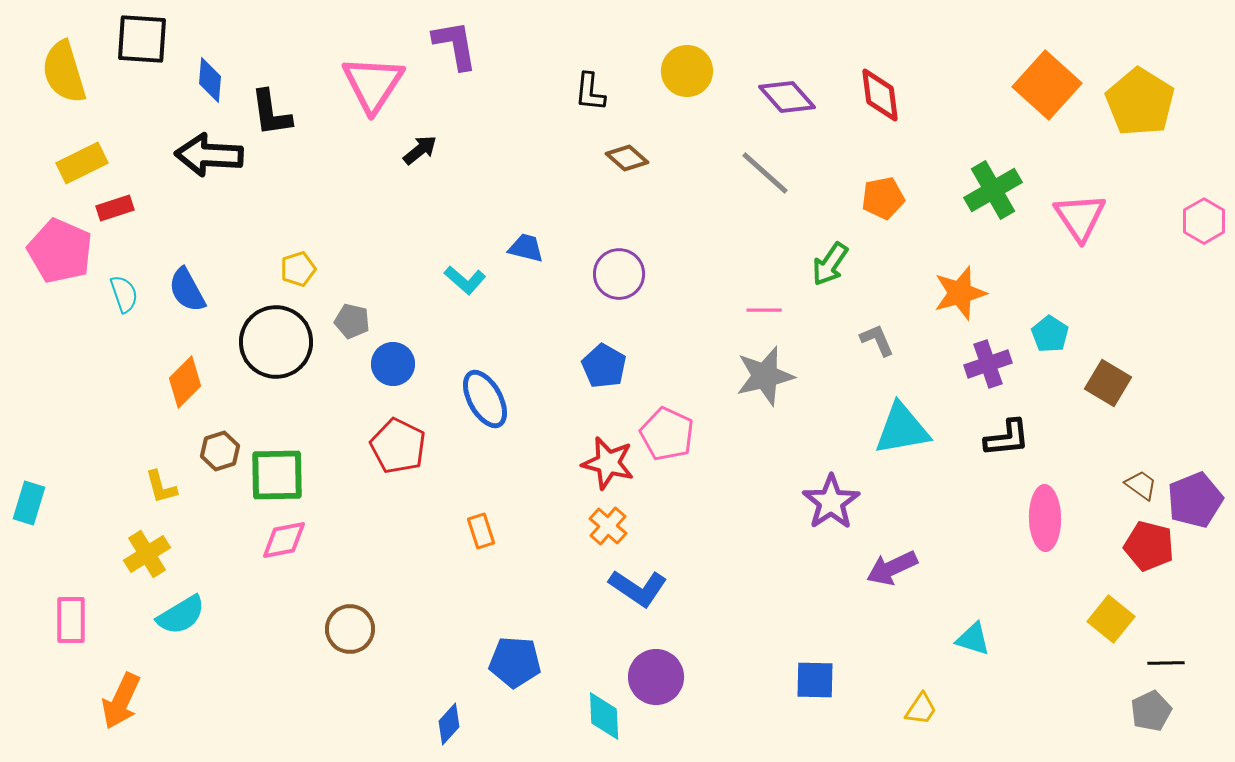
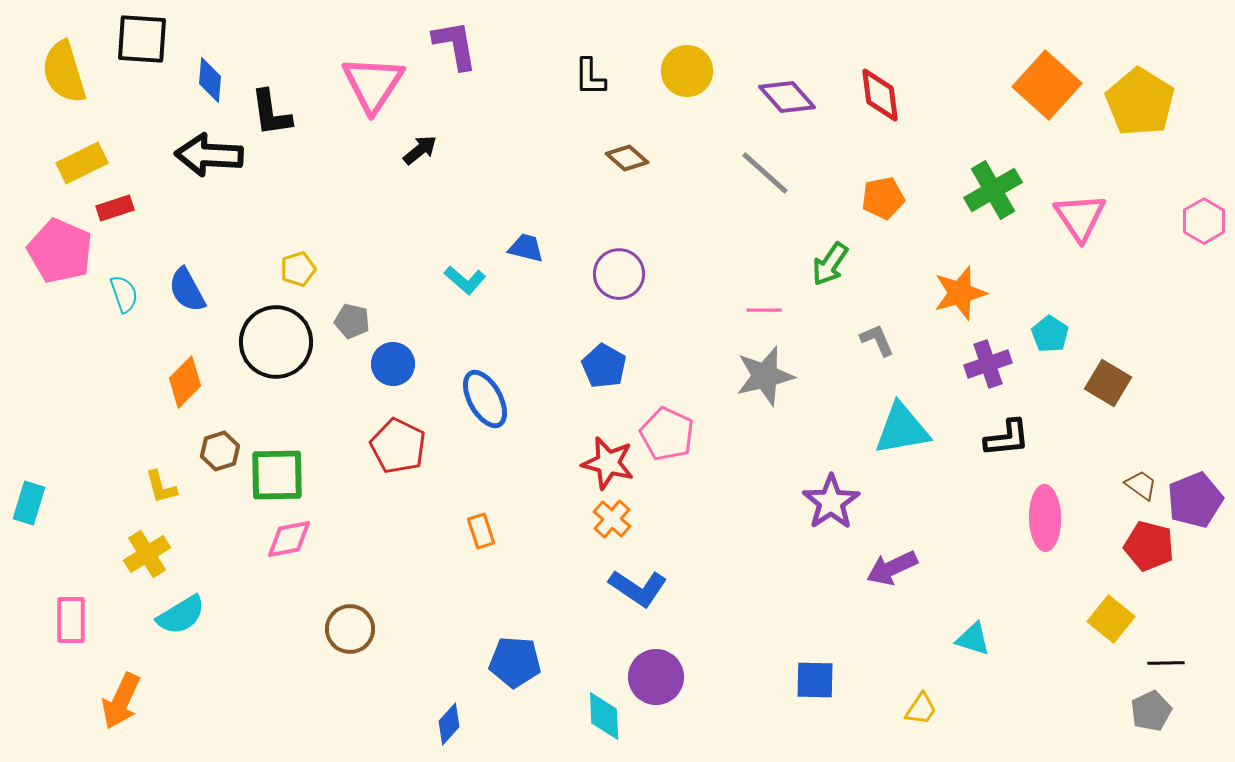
black L-shape at (590, 92): moved 15 px up; rotated 6 degrees counterclockwise
orange cross at (608, 526): moved 4 px right, 7 px up
pink diamond at (284, 540): moved 5 px right, 1 px up
